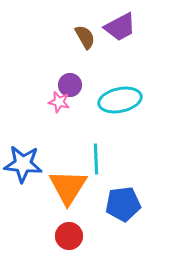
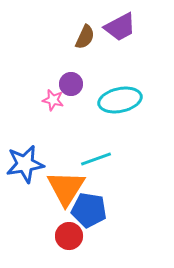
brown semicircle: rotated 55 degrees clockwise
purple circle: moved 1 px right, 1 px up
pink star: moved 6 px left, 2 px up
cyan line: rotated 72 degrees clockwise
blue star: moved 2 px right; rotated 15 degrees counterclockwise
orange triangle: moved 2 px left, 1 px down
blue pentagon: moved 34 px left, 6 px down; rotated 16 degrees clockwise
